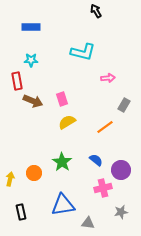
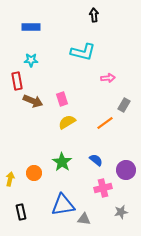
black arrow: moved 2 px left, 4 px down; rotated 24 degrees clockwise
orange line: moved 4 px up
purple circle: moved 5 px right
gray triangle: moved 4 px left, 4 px up
